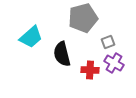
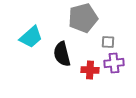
gray square: rotated 24 degrees clockwise
purple cross: rotated 36 degrees counterclockwise
